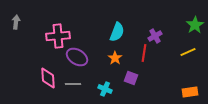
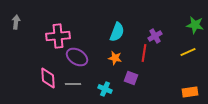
green star: rotated 30 degrees counterclockwise
orange star: rotated 24 degrees counterclockwise
